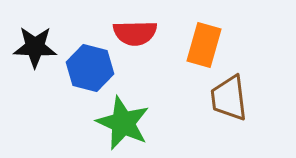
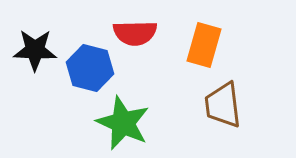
black star: moved 3 px down
brown trapezoid: moved 6 px left, 7 px down
